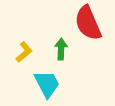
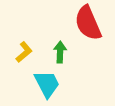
green arrow: moved 1 px left, 3 px down
